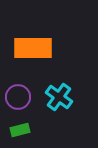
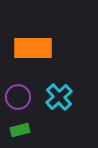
cyan cross: rotated 12 degrees clockwise
